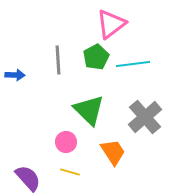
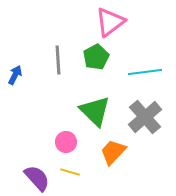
pink triangle: moved 1 px left, 2 px up
cyan line: moved 12 px right, 8 px down
blue arrow: rotated 66 degrees counterclockwise
green triangle: moved 6 px right, 1 px down
orange trapezoid: rotated 104 degrees counterclockwise
purple semicircle: moved 9 px right
